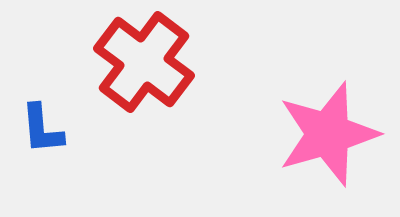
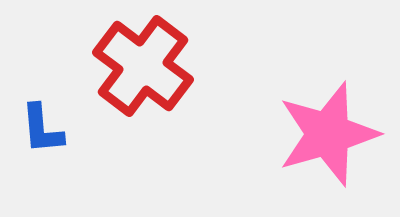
red cross: moved 1 px left, 4 px down
